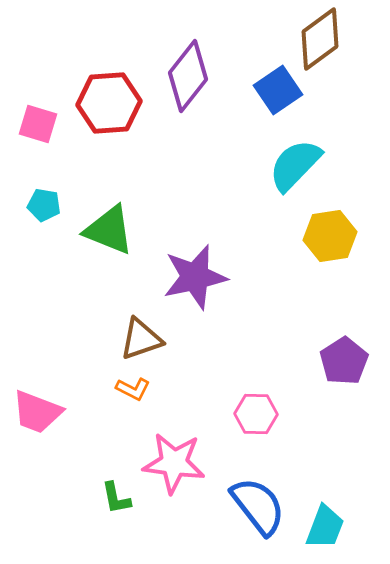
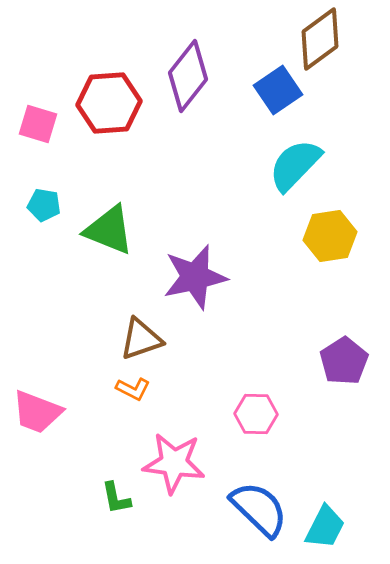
blue semicircle: moved 1 px right, 3 px down; rotated 8 degrees counterclockwise
cyan trapezoid: rotated 6 degrees clockwise
